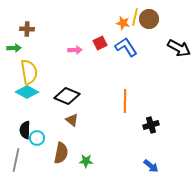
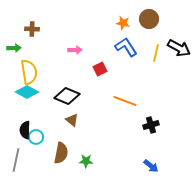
yellow line: moved 21 px right, 36 px down
brown cross: moved 5 px right
red square: moved 26 px down
orange line: rotated 70 degrees counterclockwise
cyan circle: moved 1 px left, 1 px up
